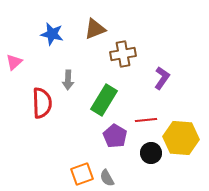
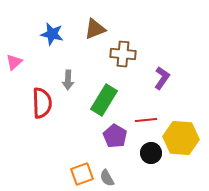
brown cross: rotated 15 degrees clockwise
